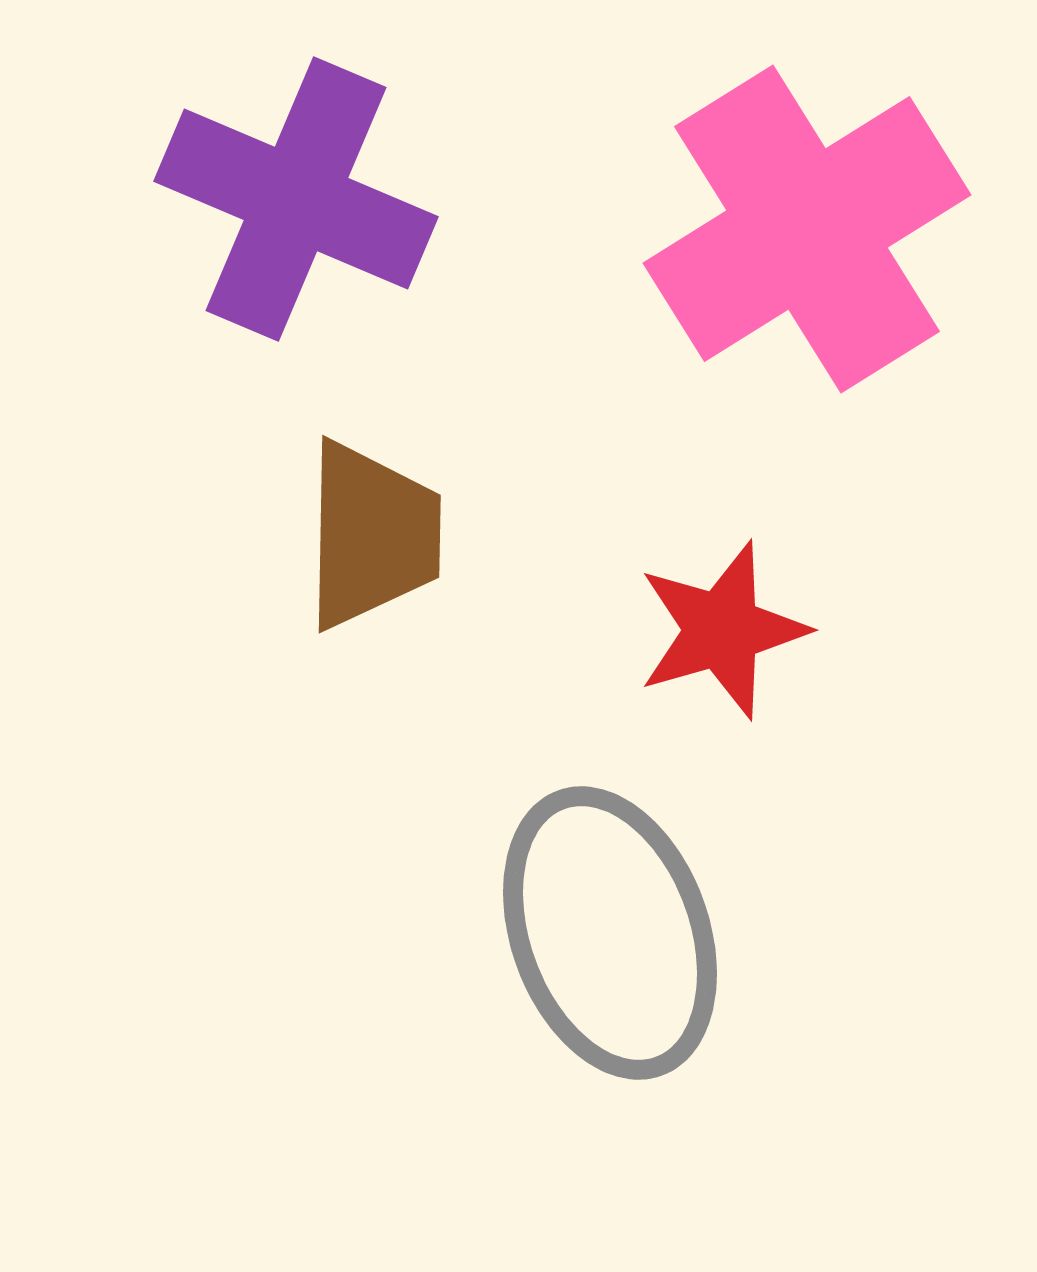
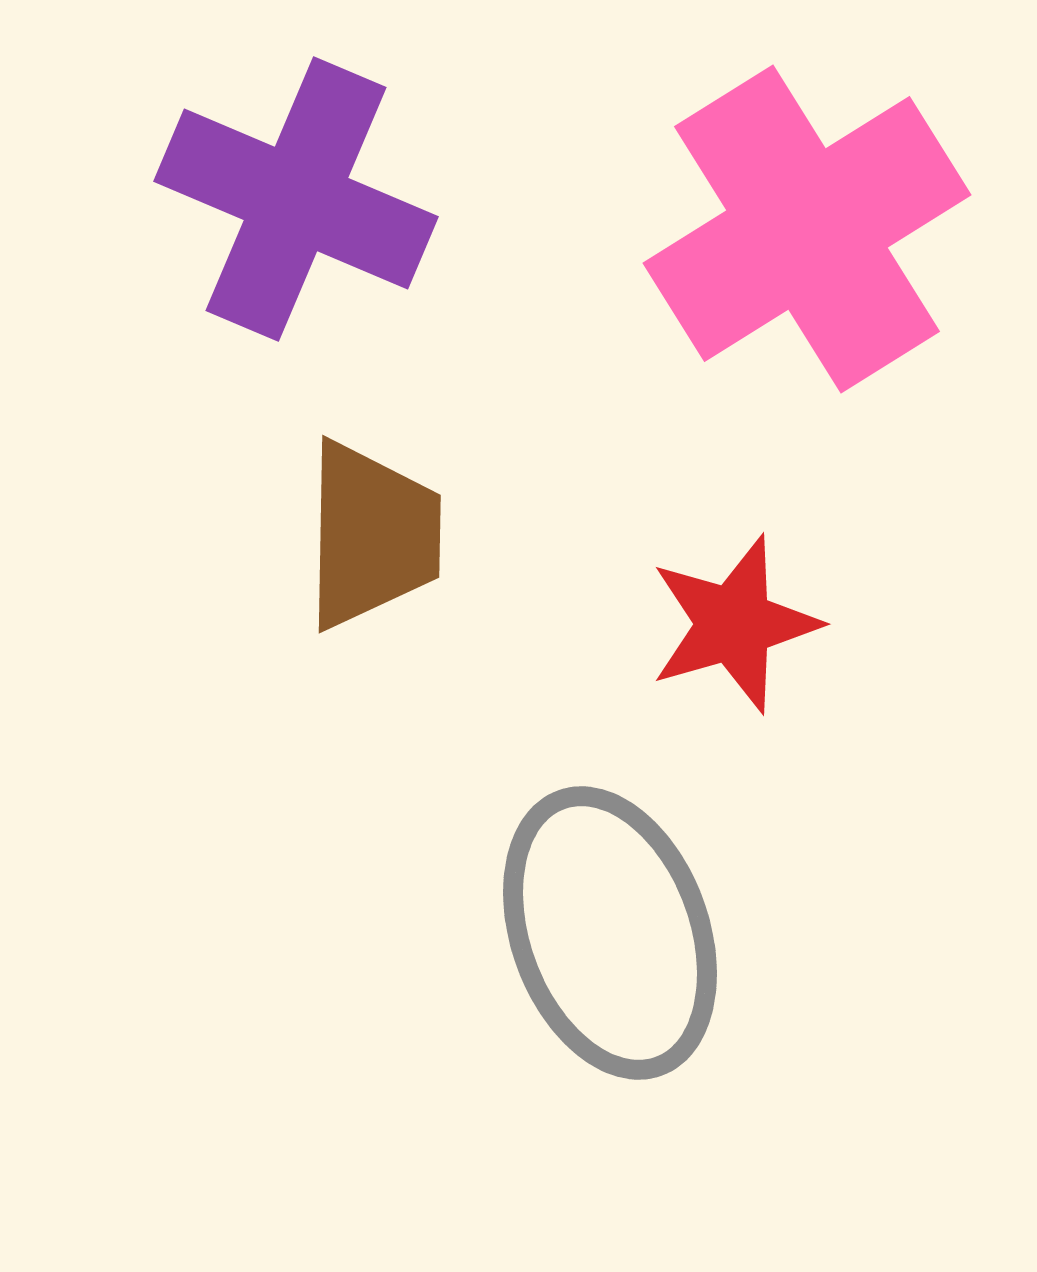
red star: moved 12 px right, 6 px up
